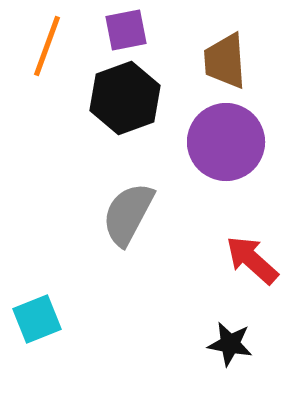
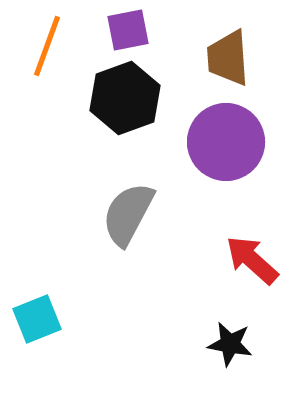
purple square: moved 2 px right
brown trapezoid: moved 3 px right, 3 px up
